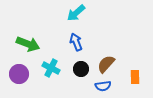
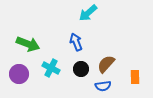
cyan arrow: moved 12 px right
